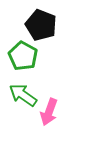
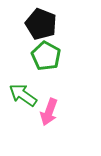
black pentagon: moved 1 px up
green pentagon: moved 23 px right
